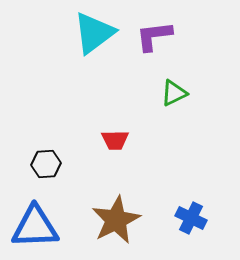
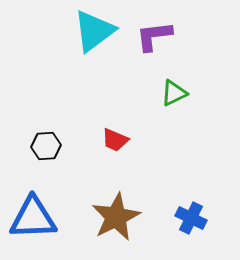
cyan triangle: moved 2 px up
red trapezoid: rotated 24 degrees clockwise
black hexagon: moved 18 px up
brown star: moved 3 px up
blue triangle: moved 2 px left, 9 px up
